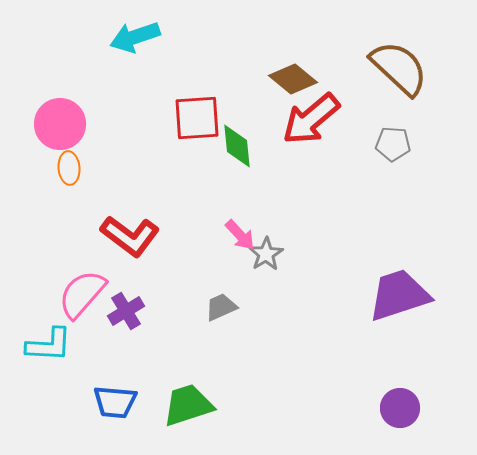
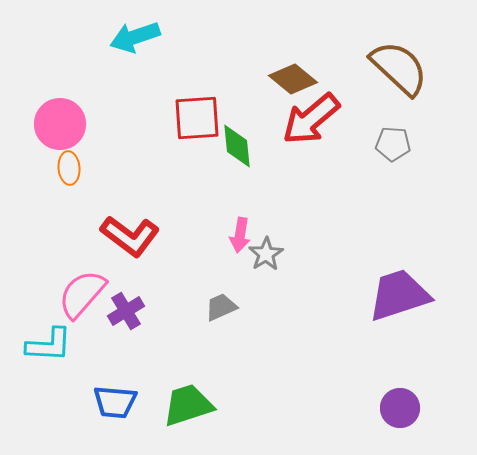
pink arrow: rotated 52 degrees clockwise
